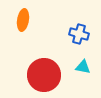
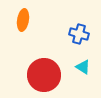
cyan triangle: rotated 21 degrees clockwise
